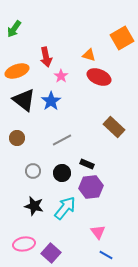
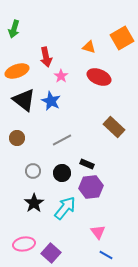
green arrow: rotated 18 degrees counterclockwise
orange triangle: moved 8 px up
blue star: rotated 12 degrees counterclockwise
black star: moved 3 px up; rotated 24 degrees clockwise
